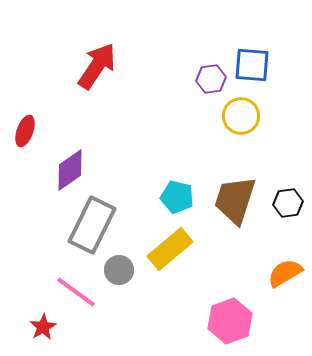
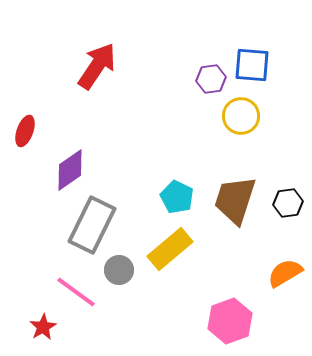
cyan pentagon: rotated 12 degrees clockwise
